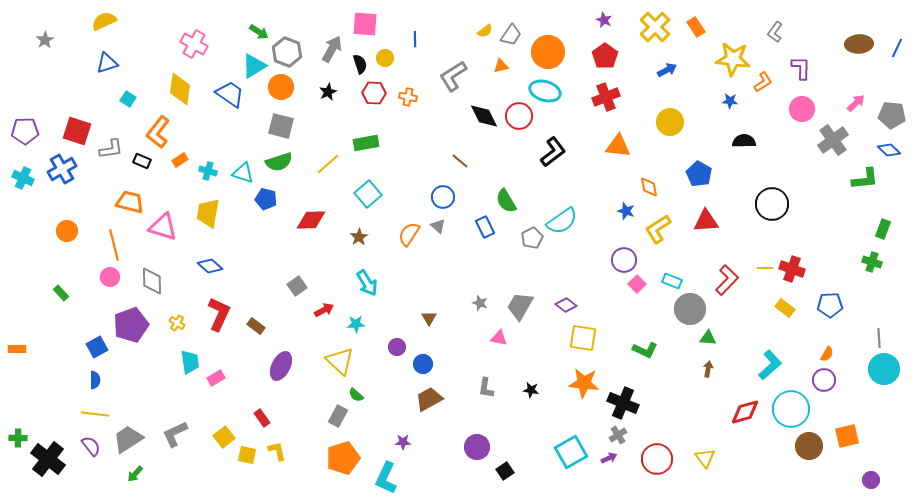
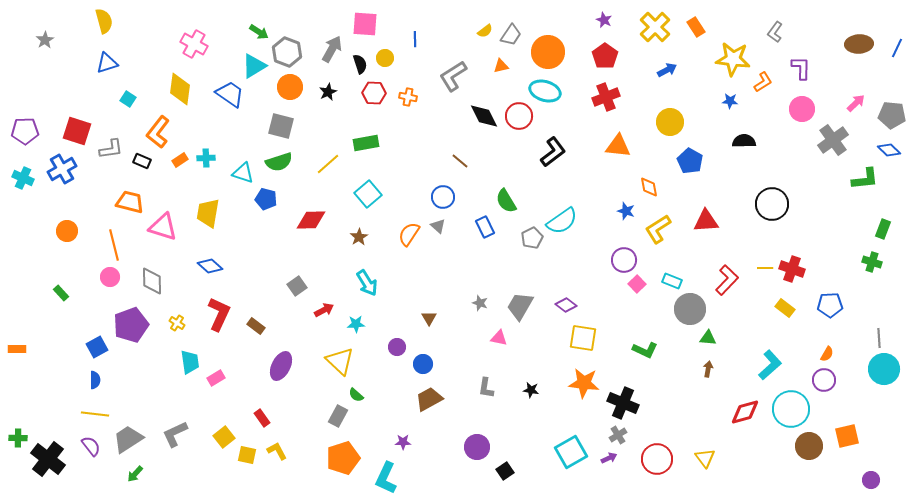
yellow semicircle at (104, 21): rotated 100 degrees clockwise
orange circle at (281, 87): moved 9 px right
cyan cross at (208, 171): moved 2 px left, 13 px up; rotated 18 degrees counterclockwise
blue pentagon at (699, 174): moved 9 px left, 13 px up
yellow L-shape at (277, 451): rotated 15 degrees counterclockwise
